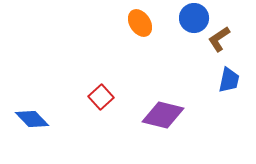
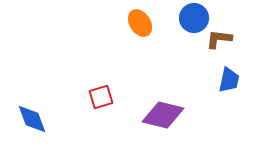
brown L-shape: rotated 40 degrees clockwise
red square: rotated 25 degrees clockwise
blue diamond: rotated 24 degrees clockwise
